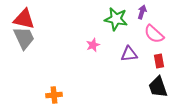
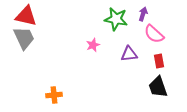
purple arrow: moved 1 px right, 2 px down
red triangle: moved 2 px right, 3 px up
